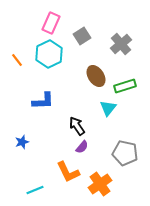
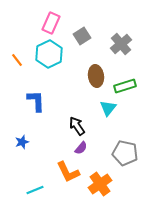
brown ellipse: rotated 25 degrees clockwise
blue L-shape: moved 7 px left; rotated 90 degrees counterclockwise
purple semicircle: moved 1 px left, 1 px down
